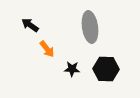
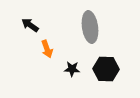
orange arrow: rotated 18 degrees clockwise
